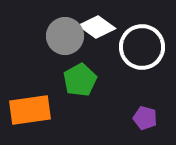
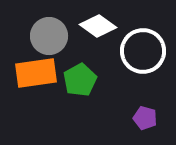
white diamond: moved 1 px right, 1 px up
gray circle: moved 16 px left
white circle: moved 1 px right, 4 px down
orange rectangle: moved 6 px right, 37 px up
